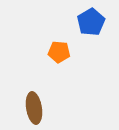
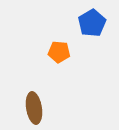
blue pentagon: moved 1 px right, 1 px down
